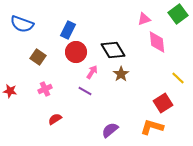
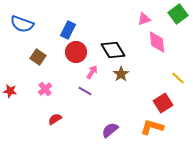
pink cross: rotated 16 degrees counterclockwise
